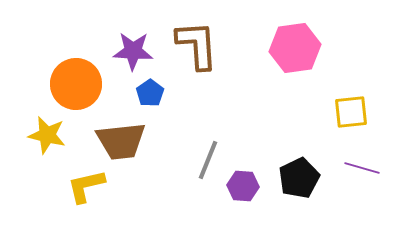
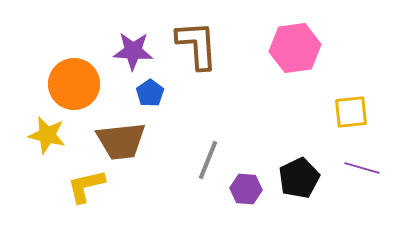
orange circle: moved 2 px left
purple hexagon: moved 3 px right, 3 px down
